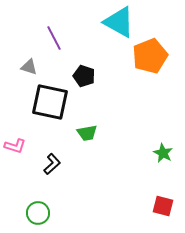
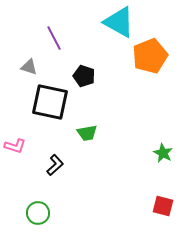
black L-shape: moved 3 px right, 1 px down
